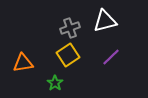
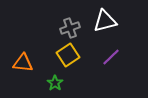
orange triangle: rotated 15 degrees clockwise
